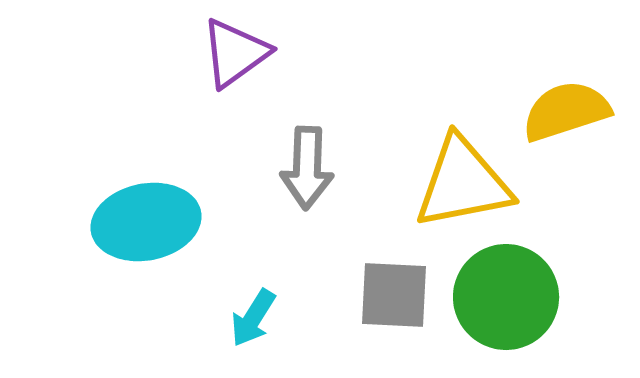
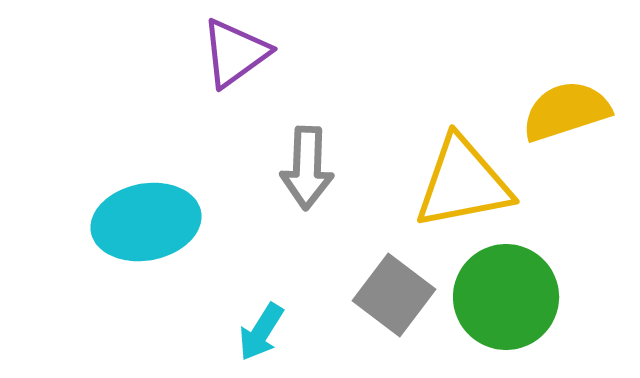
gray square: rotated 34 degrees clockwise
cyan arrow: moved 8 px right, 14 px down
